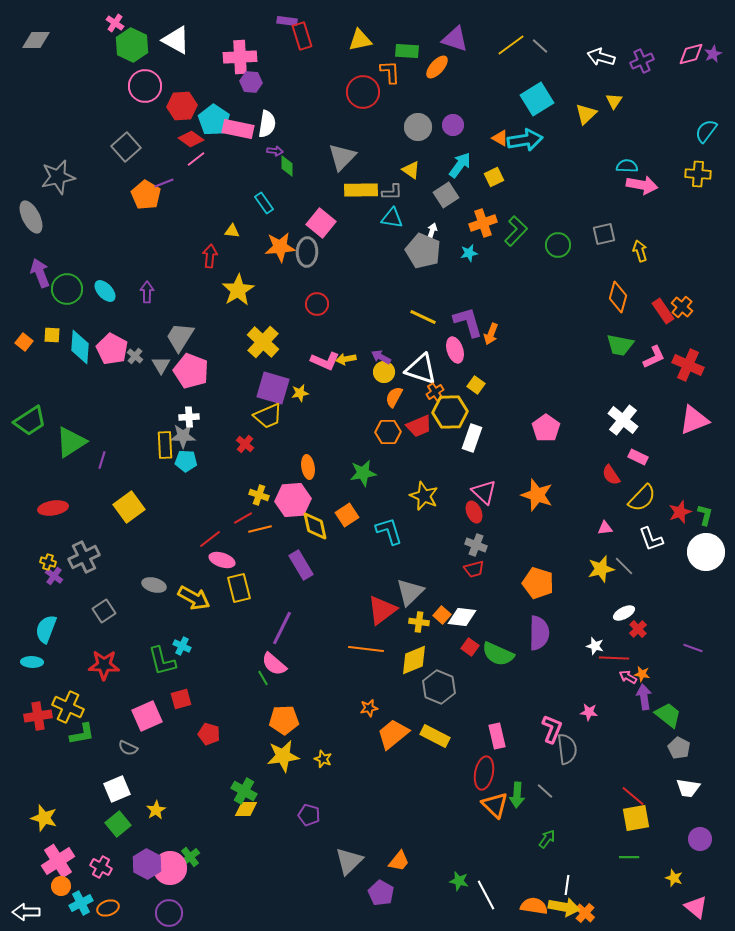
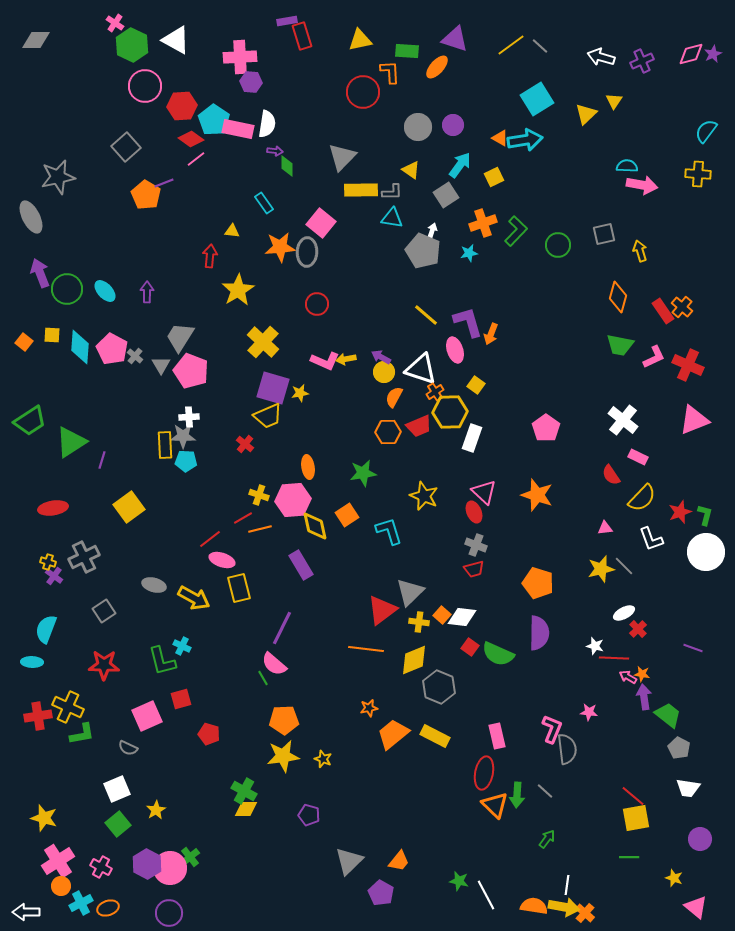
purple rectangle at (287, 21): rotated 18 degrees counterclockwise
yellow line at (423, 317): moved 3 px right, 2 px up; rotated 16 degrees clockwise
